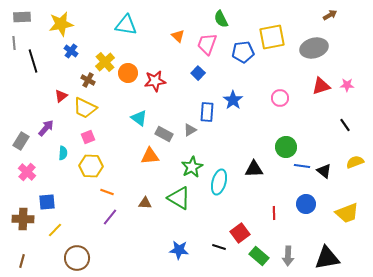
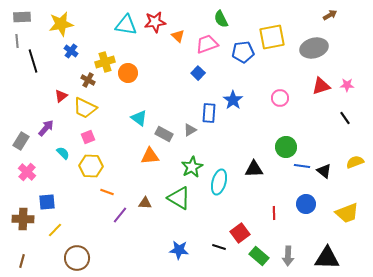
gray line at (14, 43): moved 3 px right, 2 px up
pink trapezoid at (207, 44): rotated 50 degrees clockwise
yellow cross at (105, 62): rotated 24 degrees clockwise
red star at (155, 81): moved 59 px up
blue rectangle at (207, 112): moved 2 px right, 1 px down
black line at (345, 125): moved 7 px up
cyan semicircle at (63, 153): rotated 48 degrees counterclockwise
purple line at (110, 217): moved 10 px right, 2 px up
black triangle at (327, 258): rotated 12 degrees clockwise
